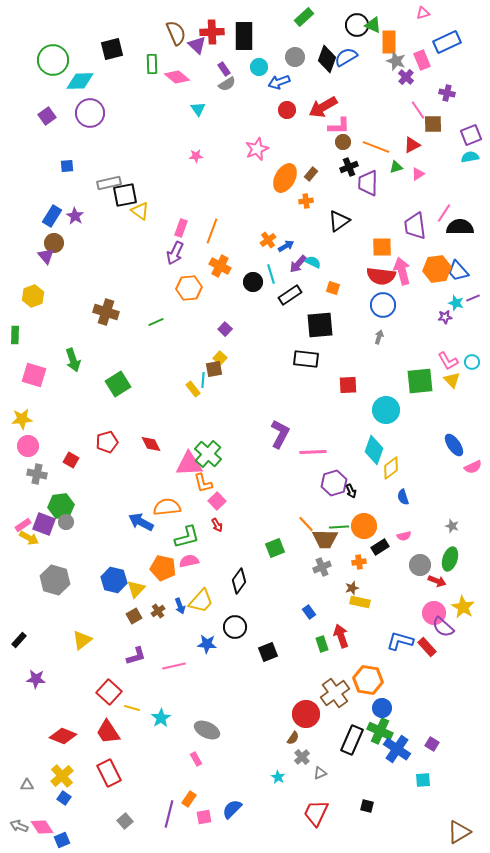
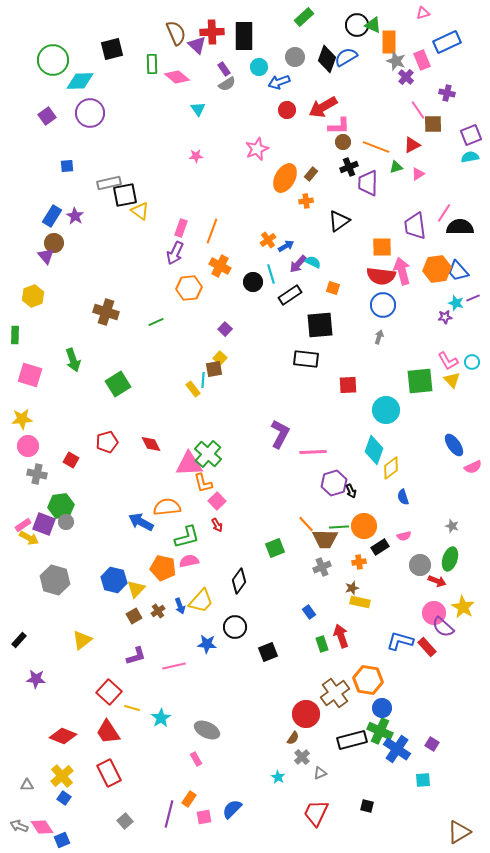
pink square at (34, 375): moved 4 px left
black rectangle at (352, 740): rotated 52 degrees clockwise
